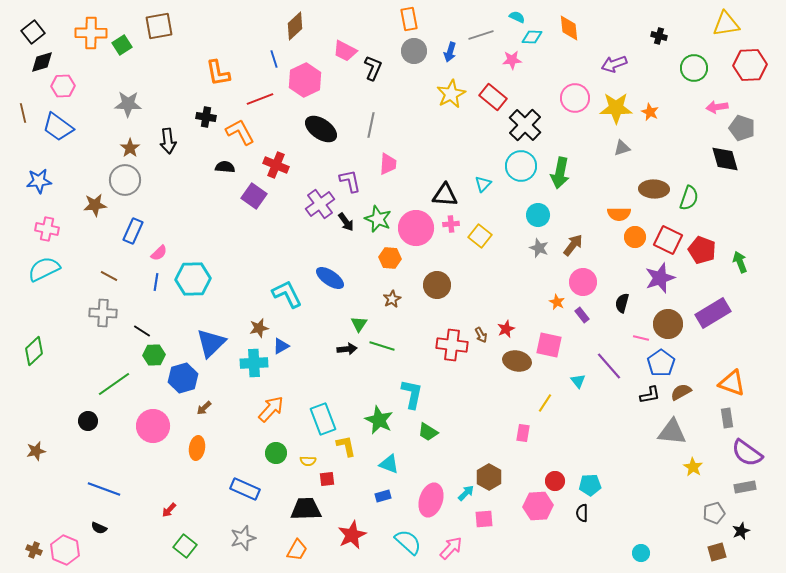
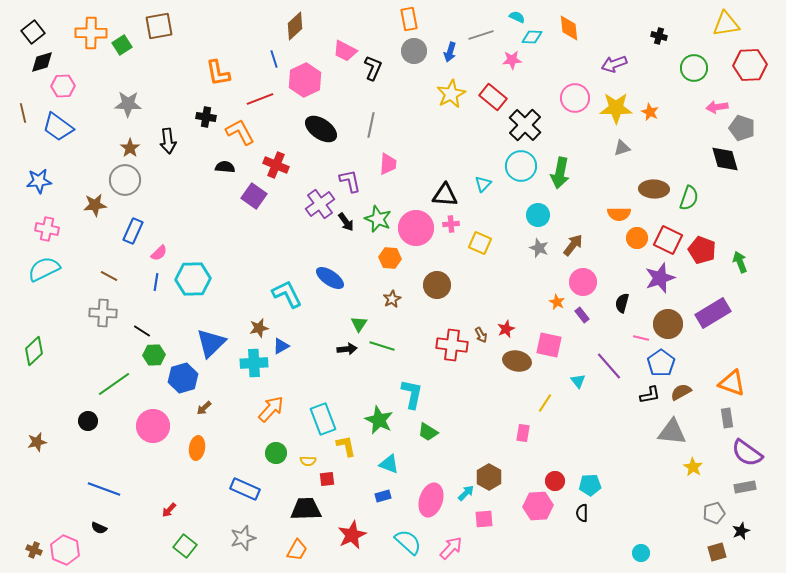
yellow square at (480, 236): moved 7 px down; rotated 15 degrees counterclockwise
orange circle at (635, 237): moved 2 px right, 1 px down
brown star at (36, 451): moved 1 px right, 9 px up
